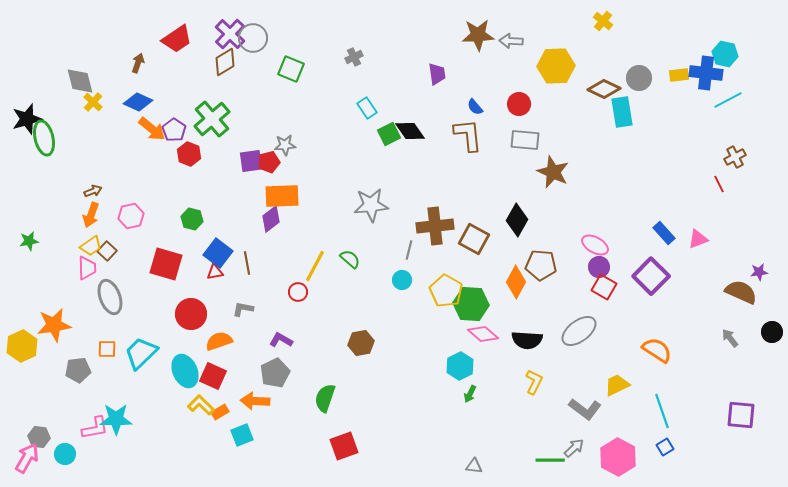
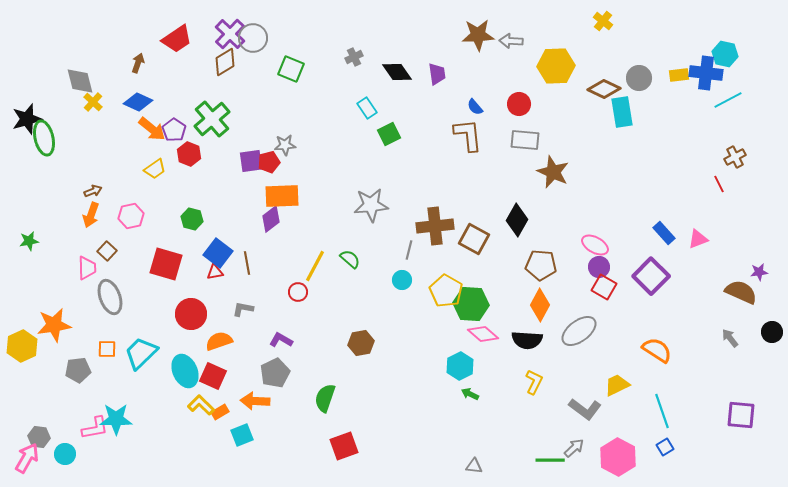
black diamond at (410, 131): moved 13 px left, 59 px up
yellow trapezoid at (91, 246): moved 64 px right, 77 px up
orange diamond at (516, 282): moved 24 px right, 23 px down
green arrow at (470, 394): rotated 90 degrees clockwise
